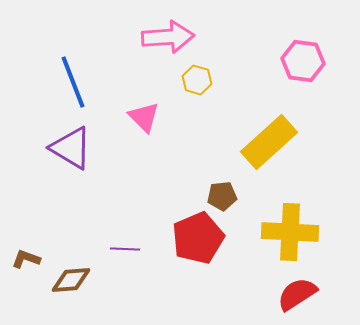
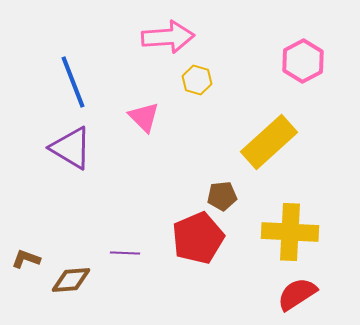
pink hexagon: rotated 24 degrees clockwise
purple line: moved 4 px down
